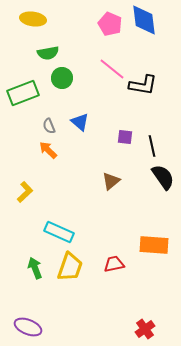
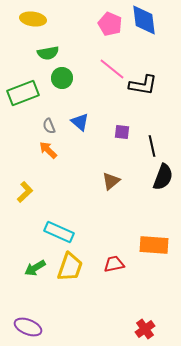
purple square: moved 3 px left, 5 px up
black semicircle: rotated 56 degrees clockwise
green arrow: rotated 100 degrees counterclockwise
